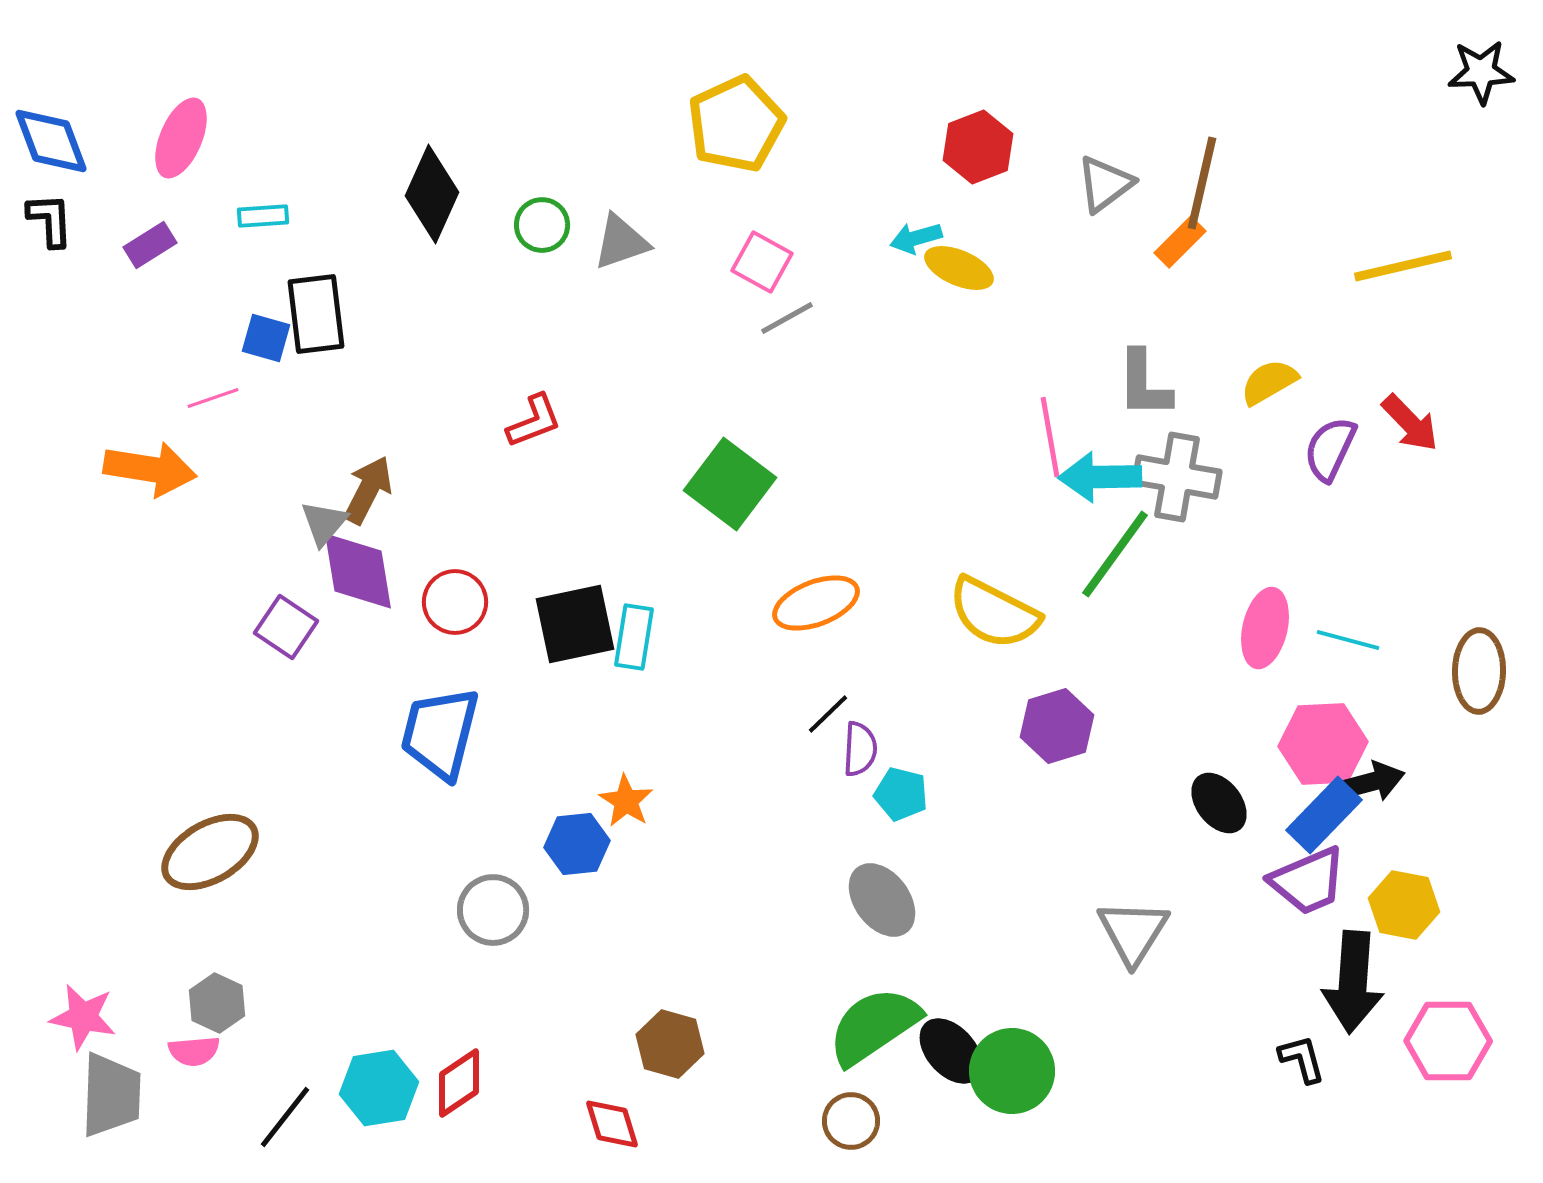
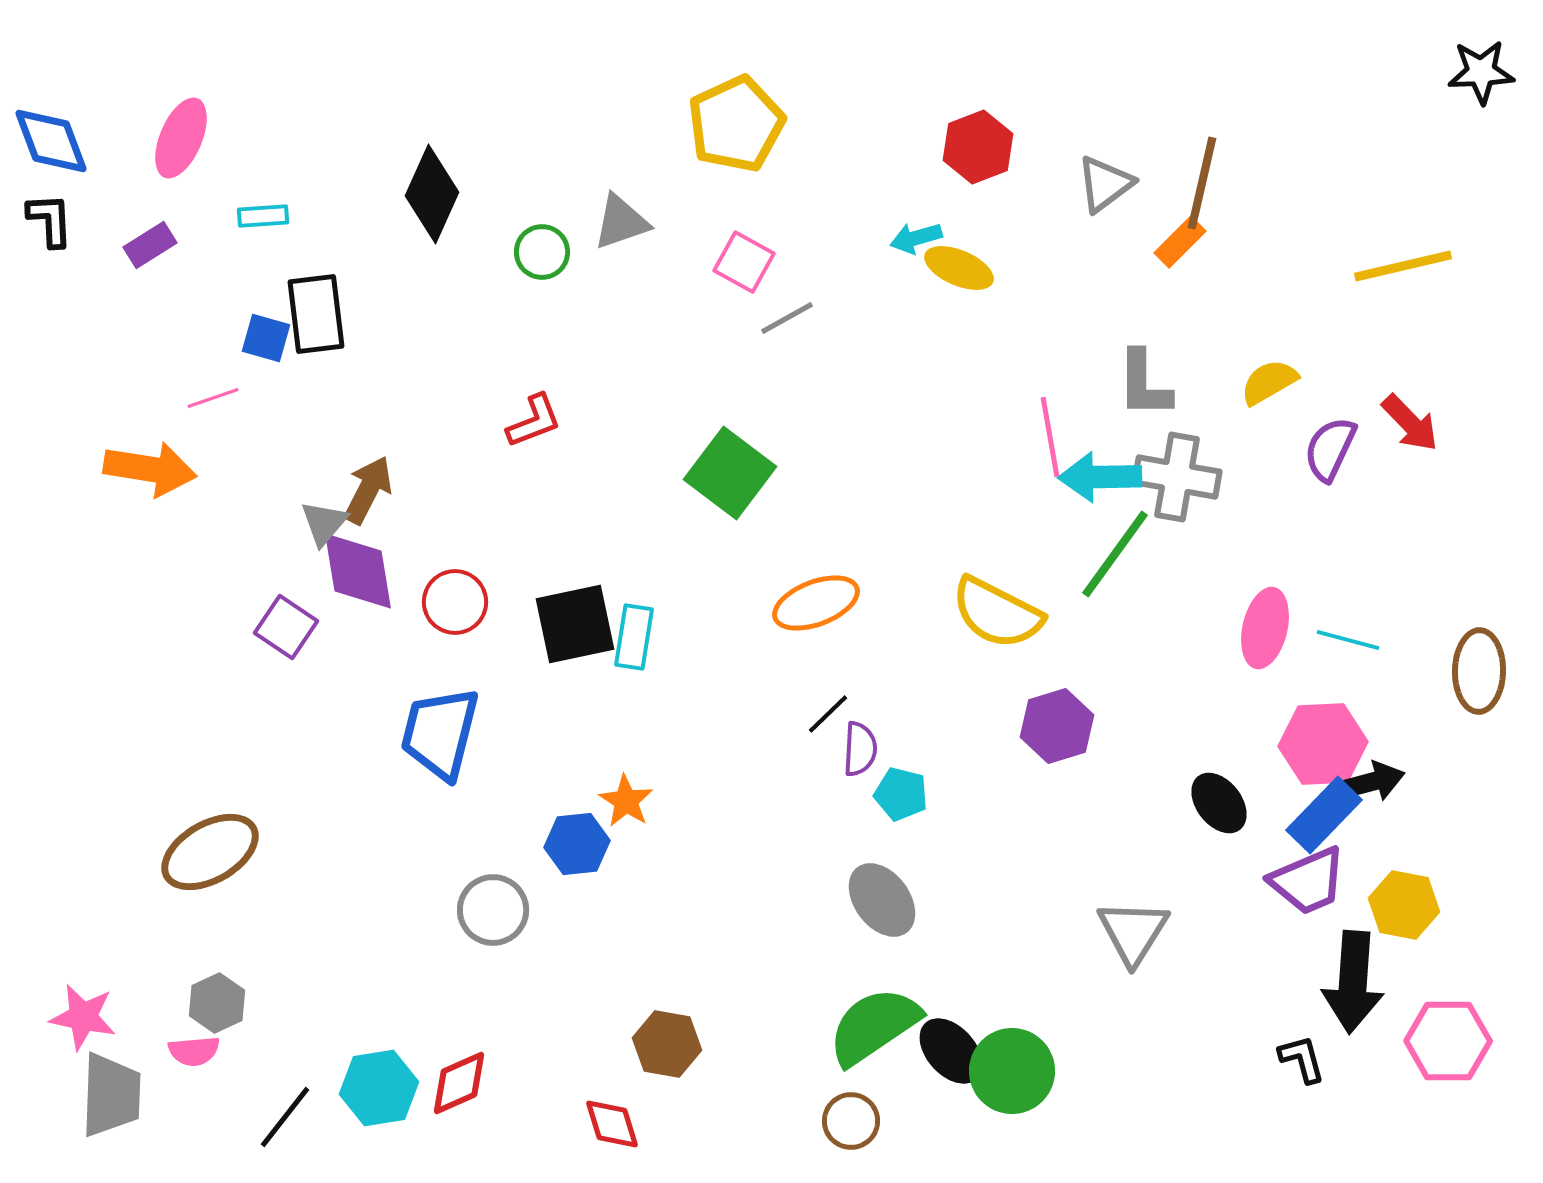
green circle at (542, 225): moved 27 px down
gray triangle at (621, 242): moved 20 px up
pink square at (762, 262): moved 18 px left
green square at (730, 484): moved 11 px up
yellow semicircle at (994, 613): moved 3 px right
gray hexagon at (217, 1003): rotated 10 degrees clockwise
brown hexagon at (670, 1044): moved 3 px left; rotated 6 degrees counterclockwise
red diamond at (459, 1083): rotated 10 degrees clockwise
